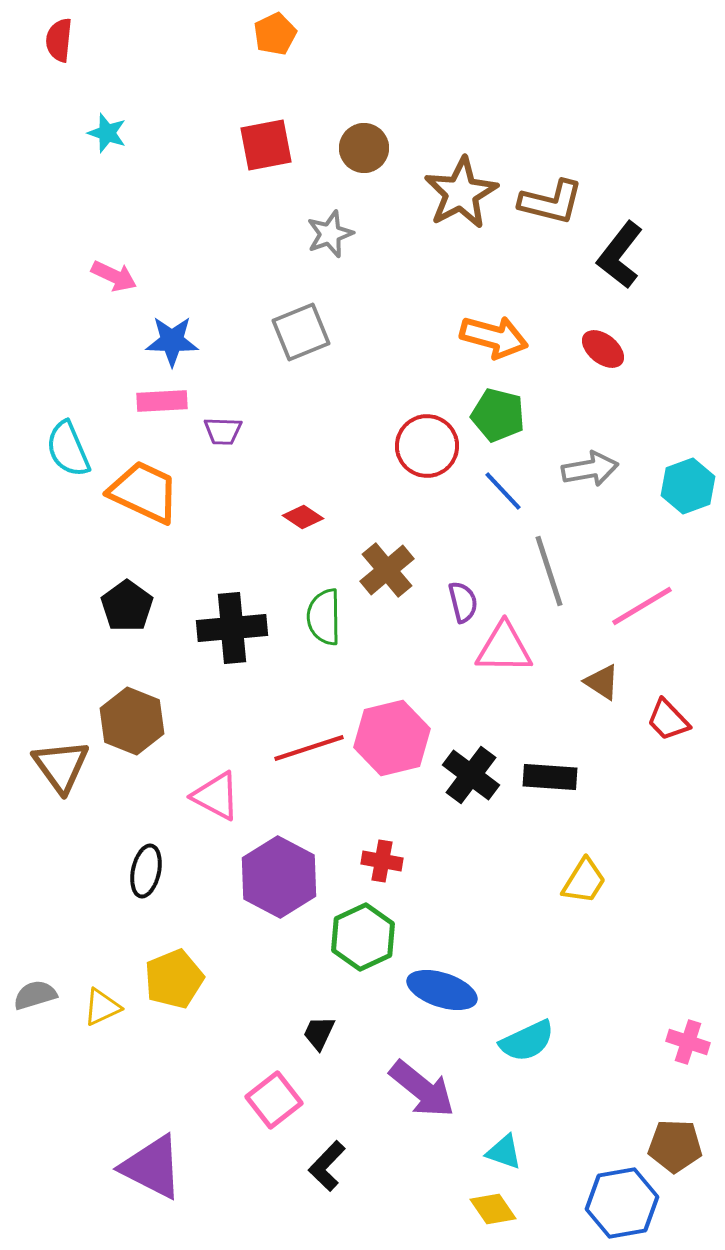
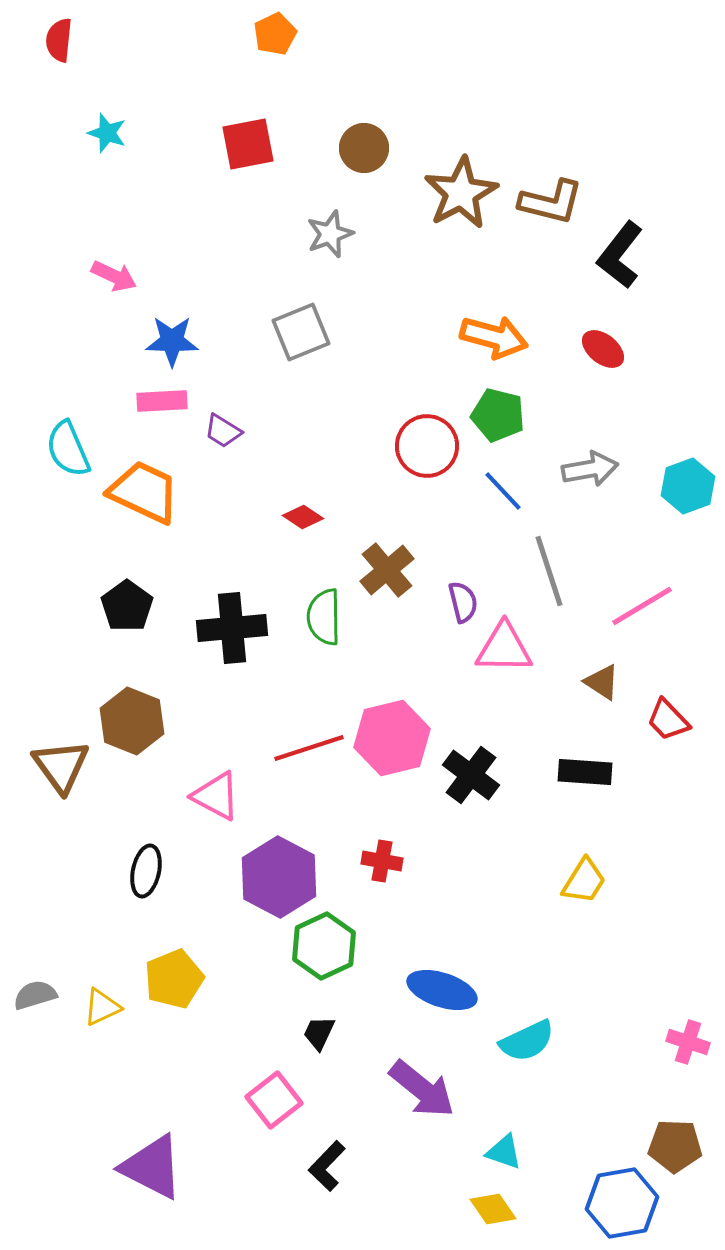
red square at (266, 145): moved 18 px left, 1 px up
purple trapezoid at (223, 431): rotated 30 degrees clockwise
black rectangle at (550, 777): moved 35 px right, 5 px up
green hexagon at (363, 937): moved 39 px left, 9 px down
